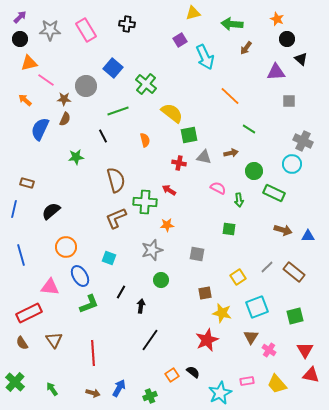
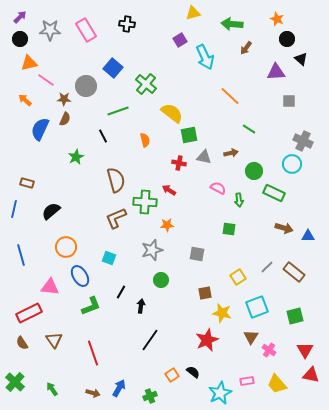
green star at (76, 157): rotated 21 degrees counterclockwise
brown arrow at (283, 230): moved 1 px right, 2 px up
green L-shape at (89, 304): moved 2 px right, 2 px down
red line at (93, 353): rotated 15 degrees counterclockwise
